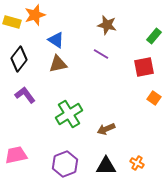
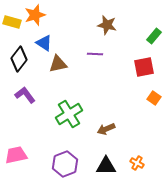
blue triangle: moved 12 px left, 3 px down
purple line: moved 6 px left; rotated 28 degrees counterclockwise
